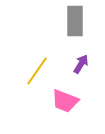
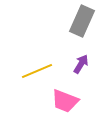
gray rectangle: moved 7 px right; rotated 24 degrees clockwise
yellow line: rotated 32 degrees clockwise
